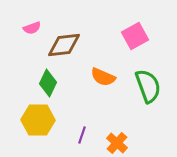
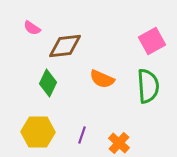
pink semicircle: rotated 54 degrees clockwise
pink square: moved 17 px right, 5 px down
brown diamond: moved 1 px right, 1 px down
orange semicircle: moved 1 px left, 2 px down
green semicircle: rotated 16 degrees clockwise
yellow hexagon: moved 12 px down
orange cross: moved 2 px right
